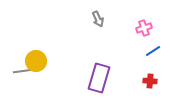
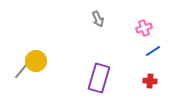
gray line: moved 1 px left, 1 px up; rotated 42 degrees counterclockwise
